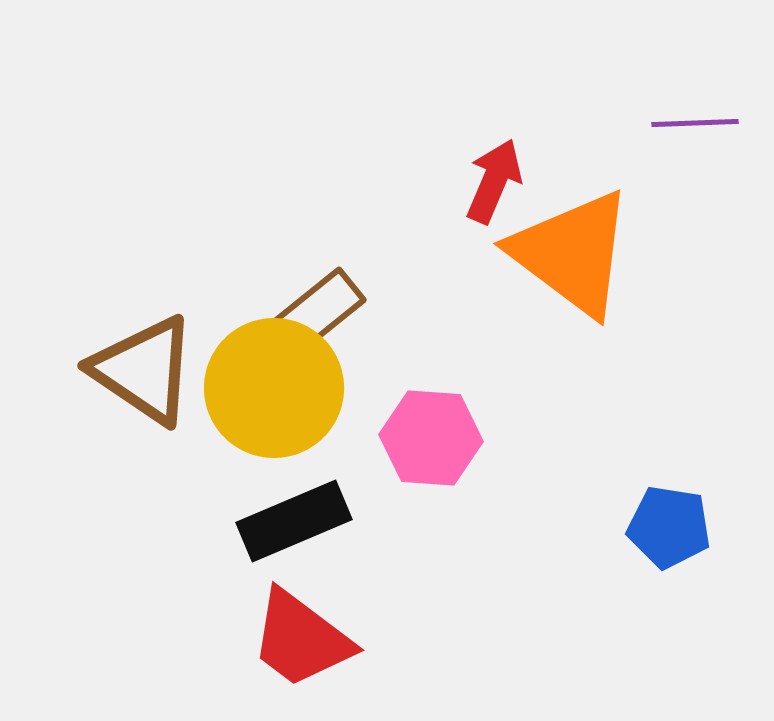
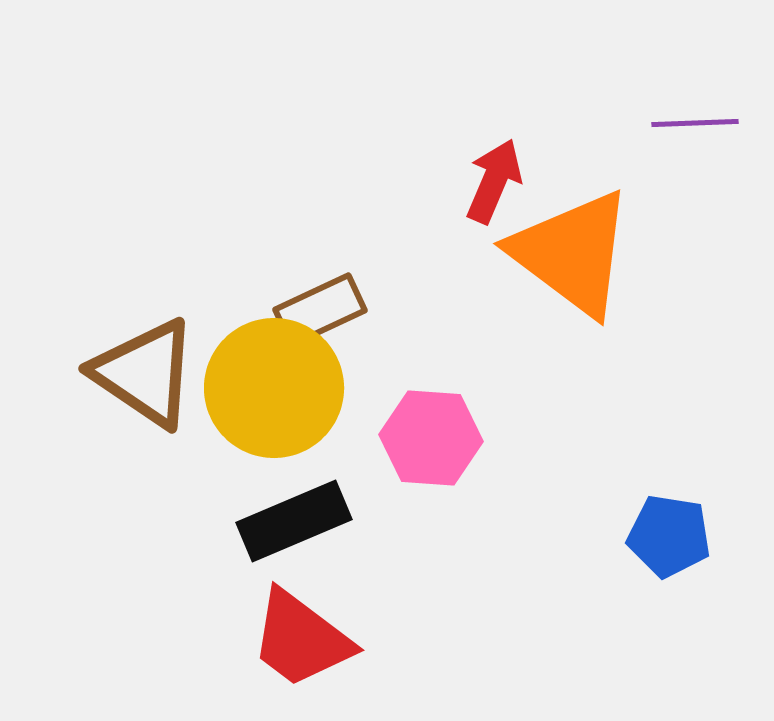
brown rectangle: rotated 14 degrees clockwise
brown triangle: moved 1 px right, 3 px down
blue pentagon: moved 9 px down
